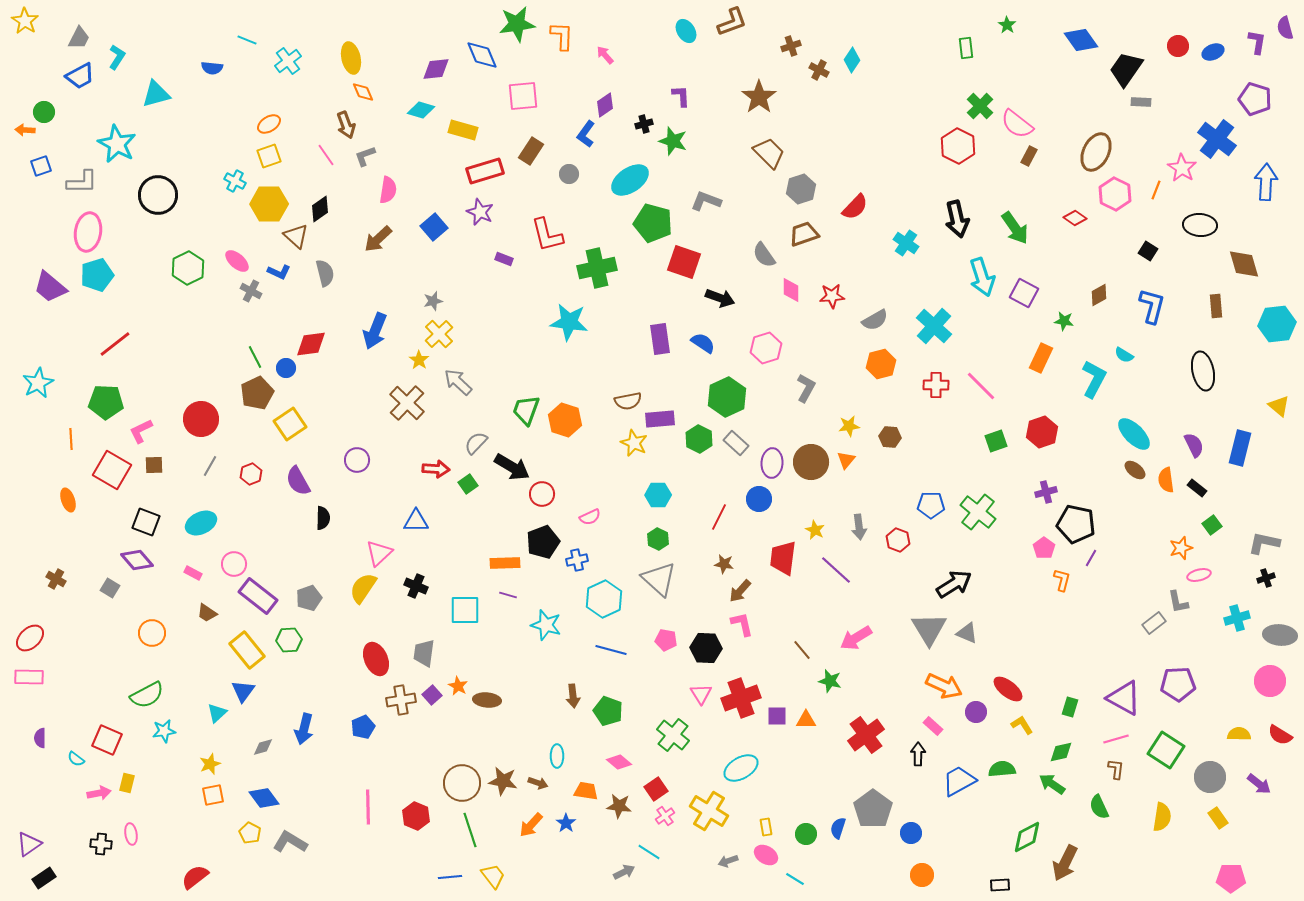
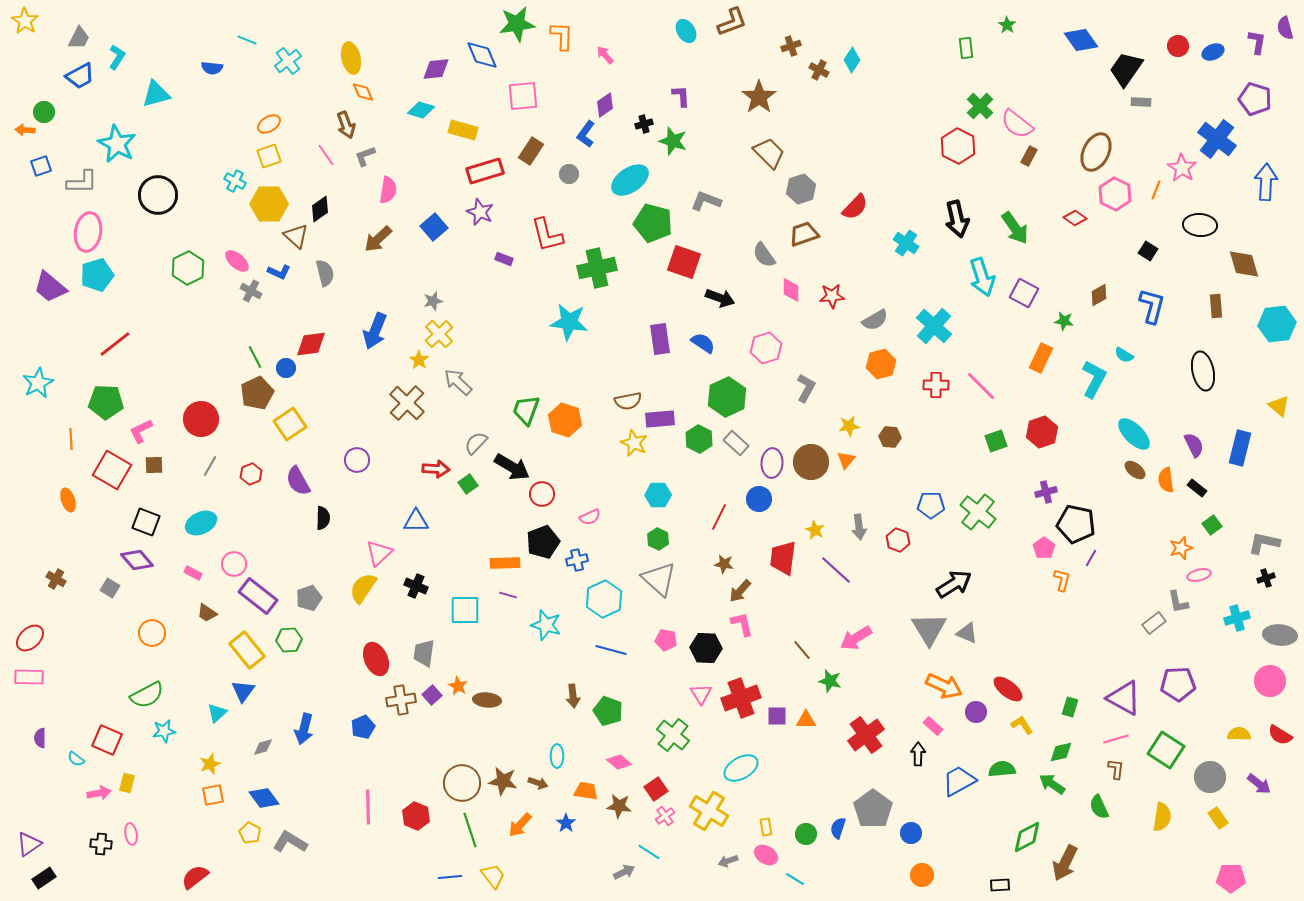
orange arrow at (531, 825): moved 11 px left
